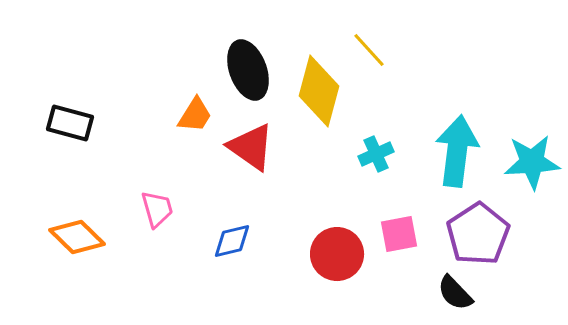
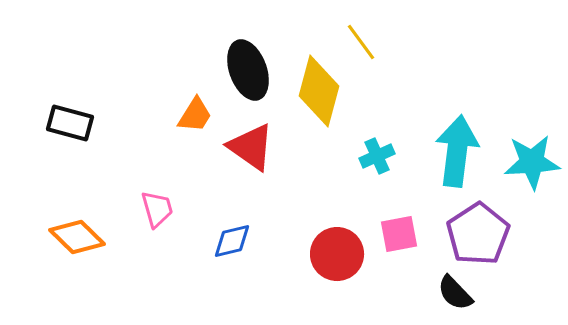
yellow line: moved 8 px left, 8 px up; rotated 6 degrees clockwise
cyan cross: moved 1 px right, 2 px down
